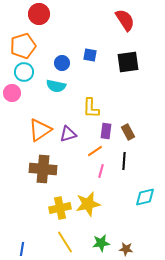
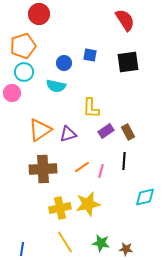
blue circle: moved 2 px right
purple rectangle: rotated 49 degrees clockwise
orange line: moved 13 px left, 16 px down
brown cross: rotated 8 degrees counterclockwise
green star: rotated 18 degrees clockwise
